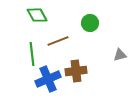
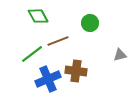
green diamond: moved 1 px right, 1 px down
green line: rotated 60 degrees clockwise
brown cross: rotated 15 degrees clockwise
